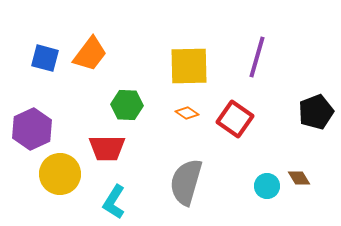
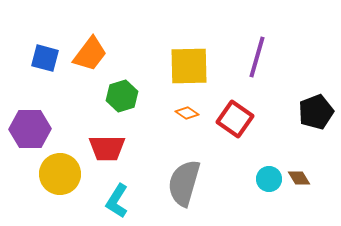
green hexagon: moved 5 px left, 9 px up; rotated 20 degrees counterclockwise
purple hexagon: moved 2 px left; rotated 24 degrees clockwise
gray semicircle: moved 2 px left, 1 px down
cyan circle: moved 2 px right, 7 px up
cyan L-shape: moved 3 px right, 1 px up
